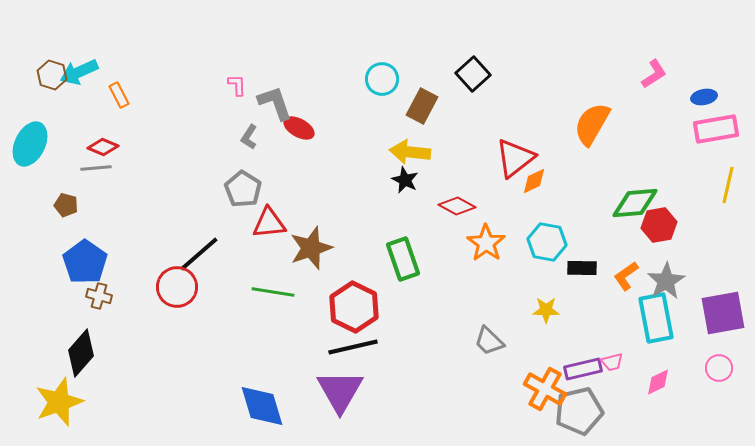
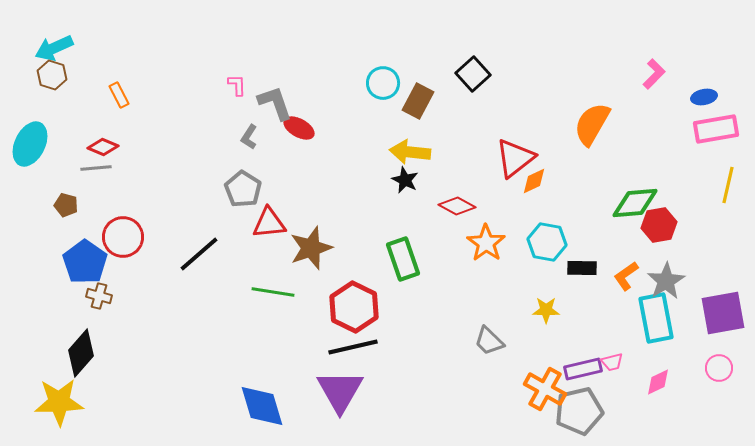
cyan arrow at (79, 72): moved 25 px left, 24 px up
pink L-shape at (654, 74): rotated 12 degrees counterclockwise
cyan circle at (382, 79): moved 1 px right, 4 px down
brown rectangle at (422, 106): moved 4 px left, 5 px up
red circle at (177, 287): moved 54 px left, 50 px up
yellow star at (59, 402): rotated 18 degrees clockwise
